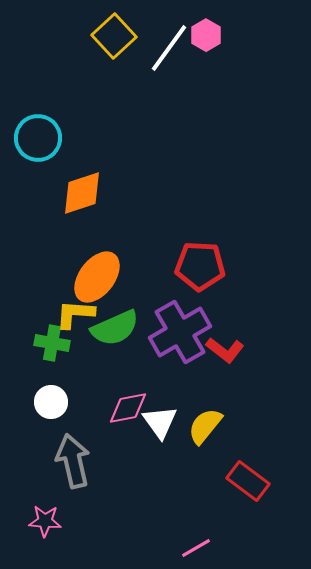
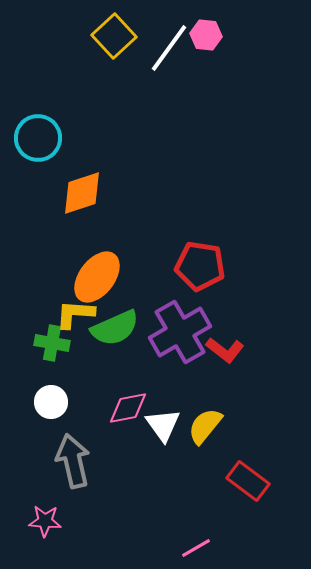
pink hexagon: rotated 24 degrees counterclockwise
red pentagon: rotated 6 degrees clockwise
white triangle: moved 3 px right, 3 px down
